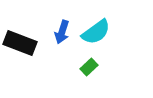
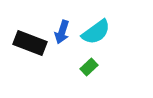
black rectangle: moved 10 px right
